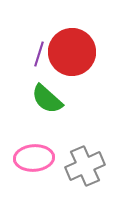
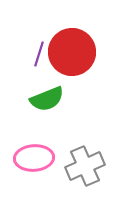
green semicircle: rotated 64 degrees counterclockwise
